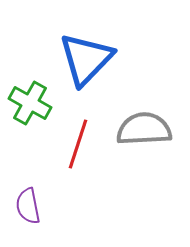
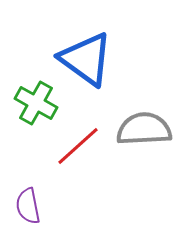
blue triangle: rotated 38 degrees counterclockwise
green cross: moved 6 px right
red line: moved 2 px down; rotated 30 degrees clockwise
